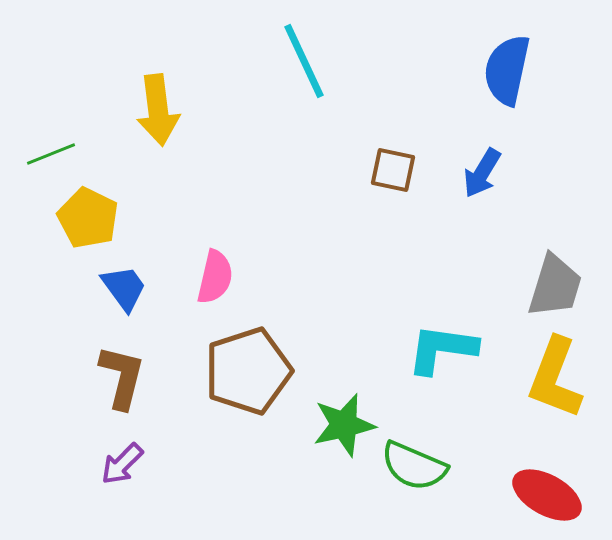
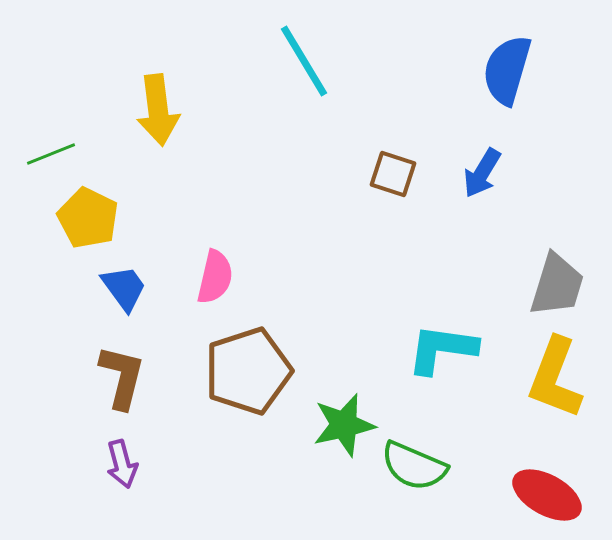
cyan line: rotated 6 degrees counterclockwise
blue semicircle: rotated 4 degrees clockwise
brown square: moved 4 px down; rotated 6 degrees clockwise
gray trapezoid: moved 2 px right, 1 px up
purple arrow: rotated 60 degrees counterclockwise
